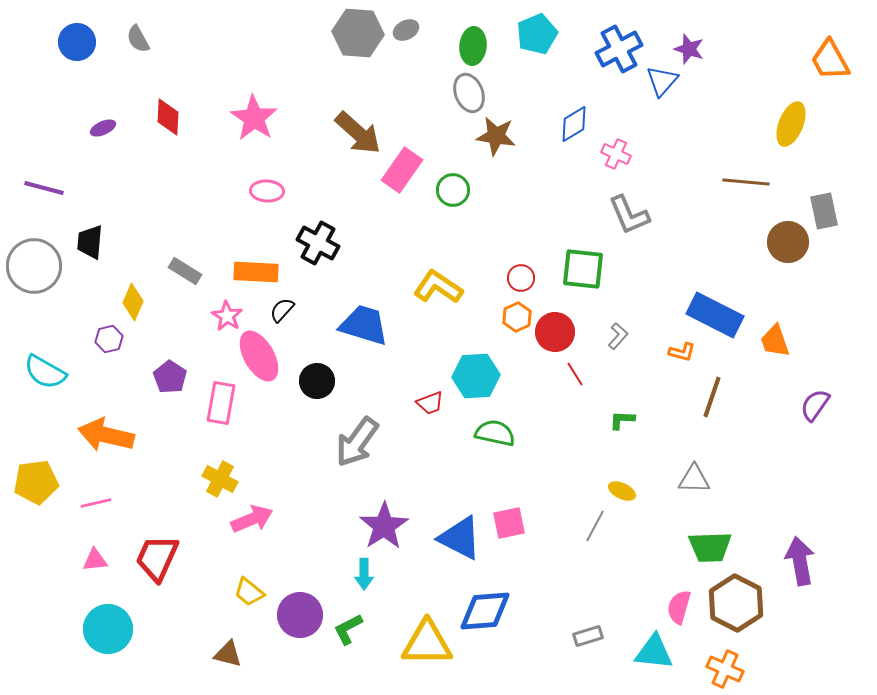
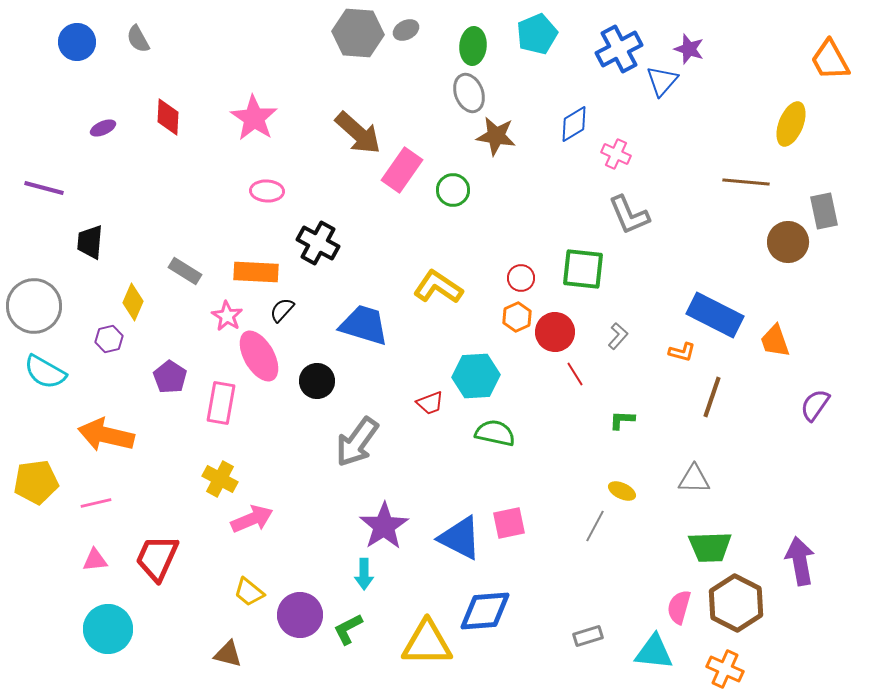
gray circle at (34, 266): moved 40 px down
